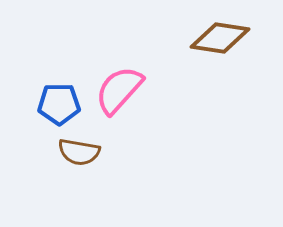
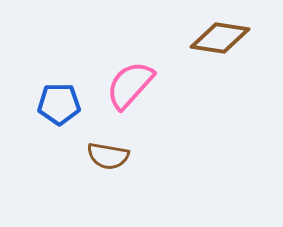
pink semicircle: moved 11 px right, 5 px up
brown semicircle: moved 29 px right, 4 px down
